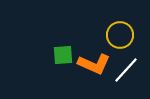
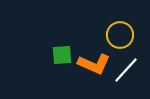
green square: moved 1 px left
